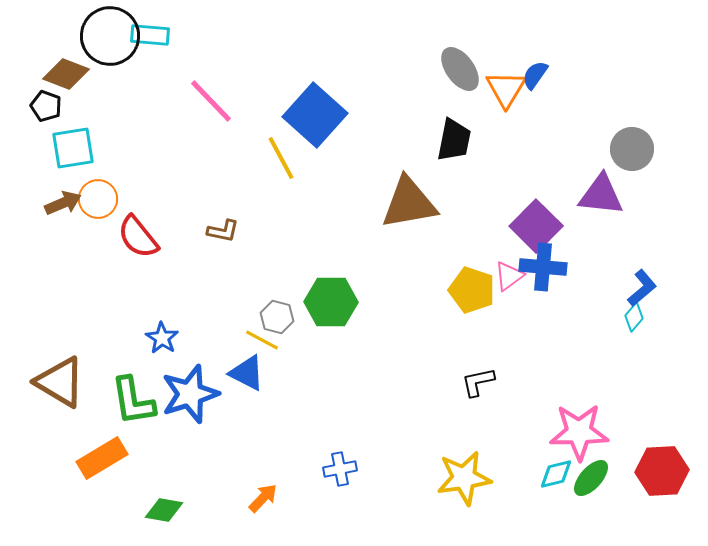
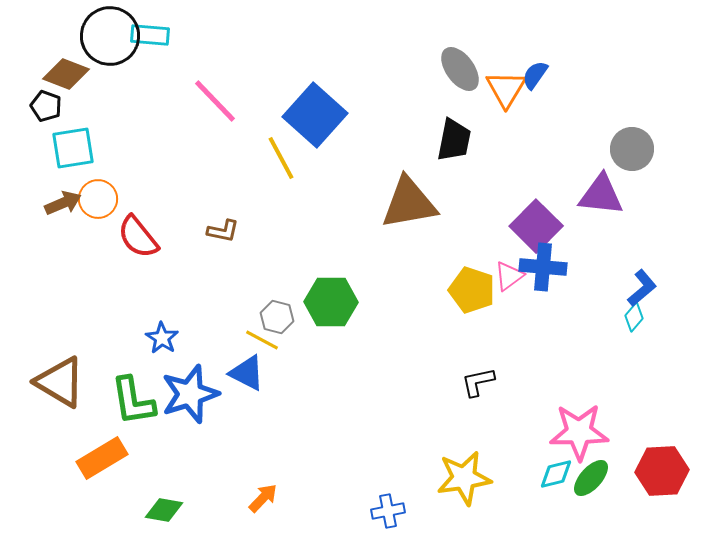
pink line at (211, 101): moved 4 px right
blue cross at (340, 469): moved 48 px right, 42 px down
